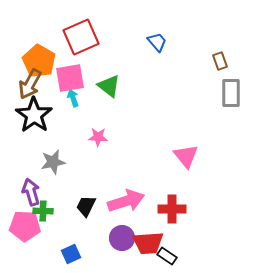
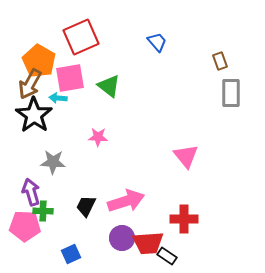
cyan arrow: moved 15 px left; rotated 66 degrees counterclockwise
gray star: rotated 15 degrees clockwise
red cross: moved 12 px right, 10 px down
